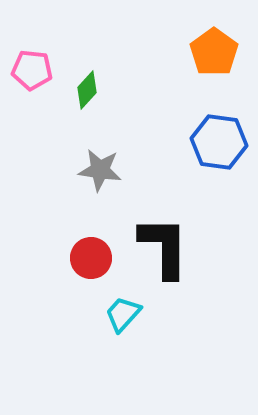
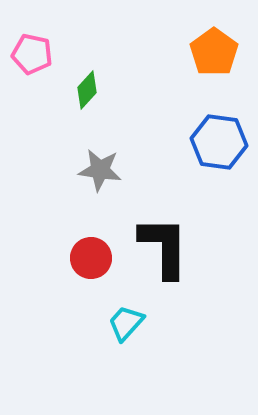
pink pentagon: moved 16 px up; rotated 6 degrees clockwise
cyan trapezoid: moved 3 px right, 9 px down
